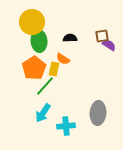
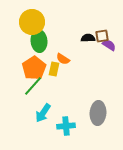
black semicircle: moved 18 px right
green line: moved 12 px left
